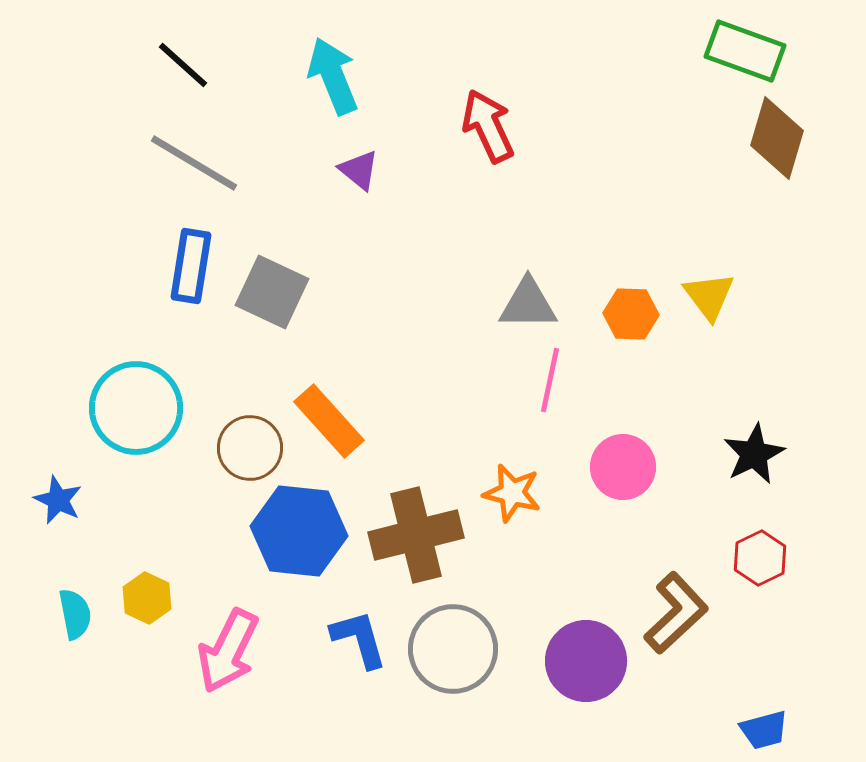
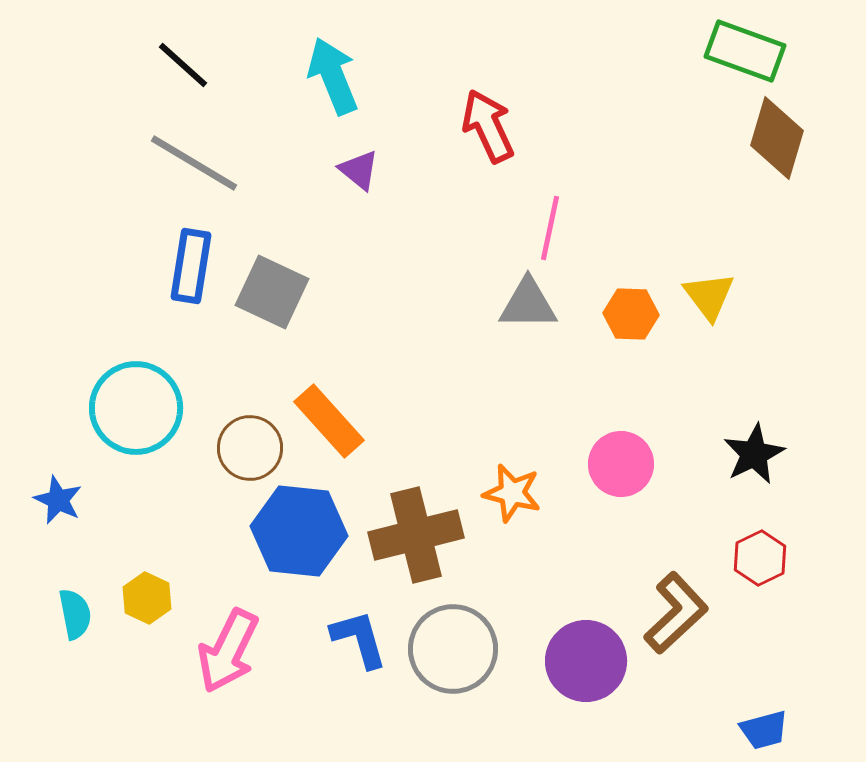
pink line: moved 152 px up
pink circle: moved 2 px left, 3 px up
